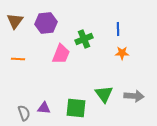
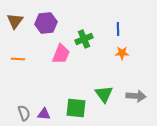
gray arrow: moved 2 px right
purple triangle: moved 6 px down
